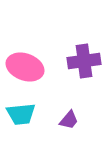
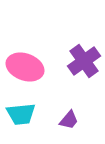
purple cross: rotated 28 degrees counterclockwise
